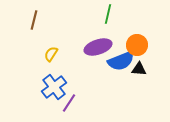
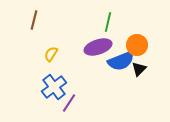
green line: moved 8 px down
black triangle: rotated 49 degrees counterclockwise
